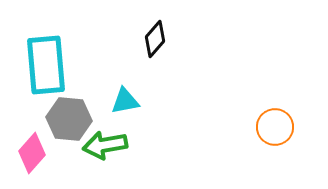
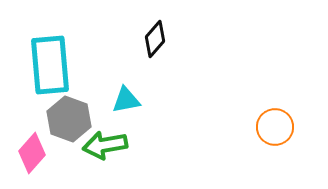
cyan rectangle: moved 4 px right
cyan triangle: moved 1 px right, 1 px up
gray hexagon: rotated 15 degrees clockwise
